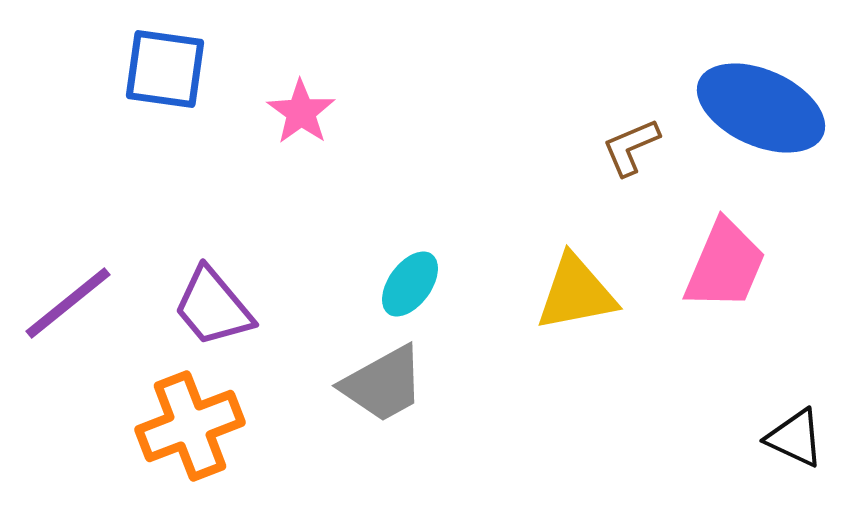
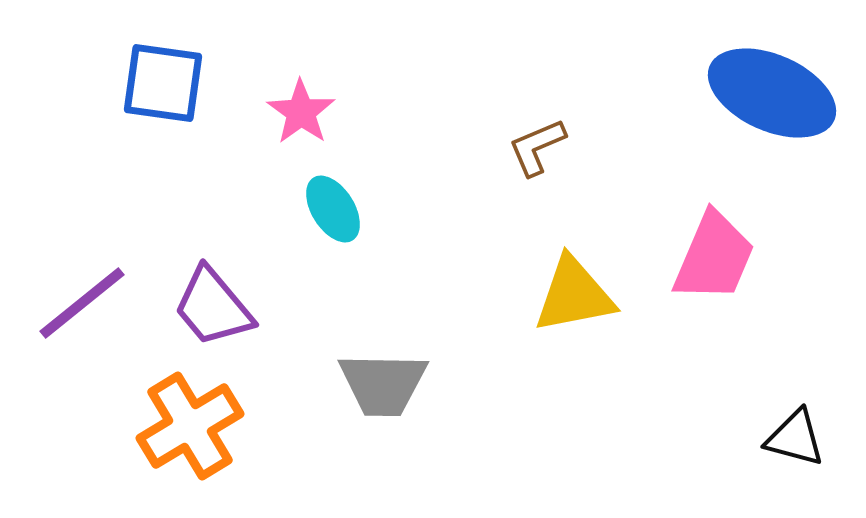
blue square: moved 2 px left, 14 px down
blue ellipse: moved 11 px right, 15 px up
brown L-shape: moved 94 px left
pink trapezoid: moved 11 px left, 8 px up
cyan ellipse: moved 77 px left, 75 px up; rotated 68 degrees counterclockwise
yellow triangle: moved 2 px left, 2 px down
purple line: moved 14 px right
gray trapezoid: rotated 30 degrees clockwise
orange cross: rotated 10 degrees counterclockwise
black triangle: rotated 10 degrees counterclockwise
